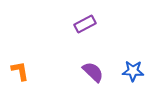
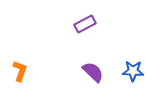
orange L-shape: rotated 30 degrees clockwise
